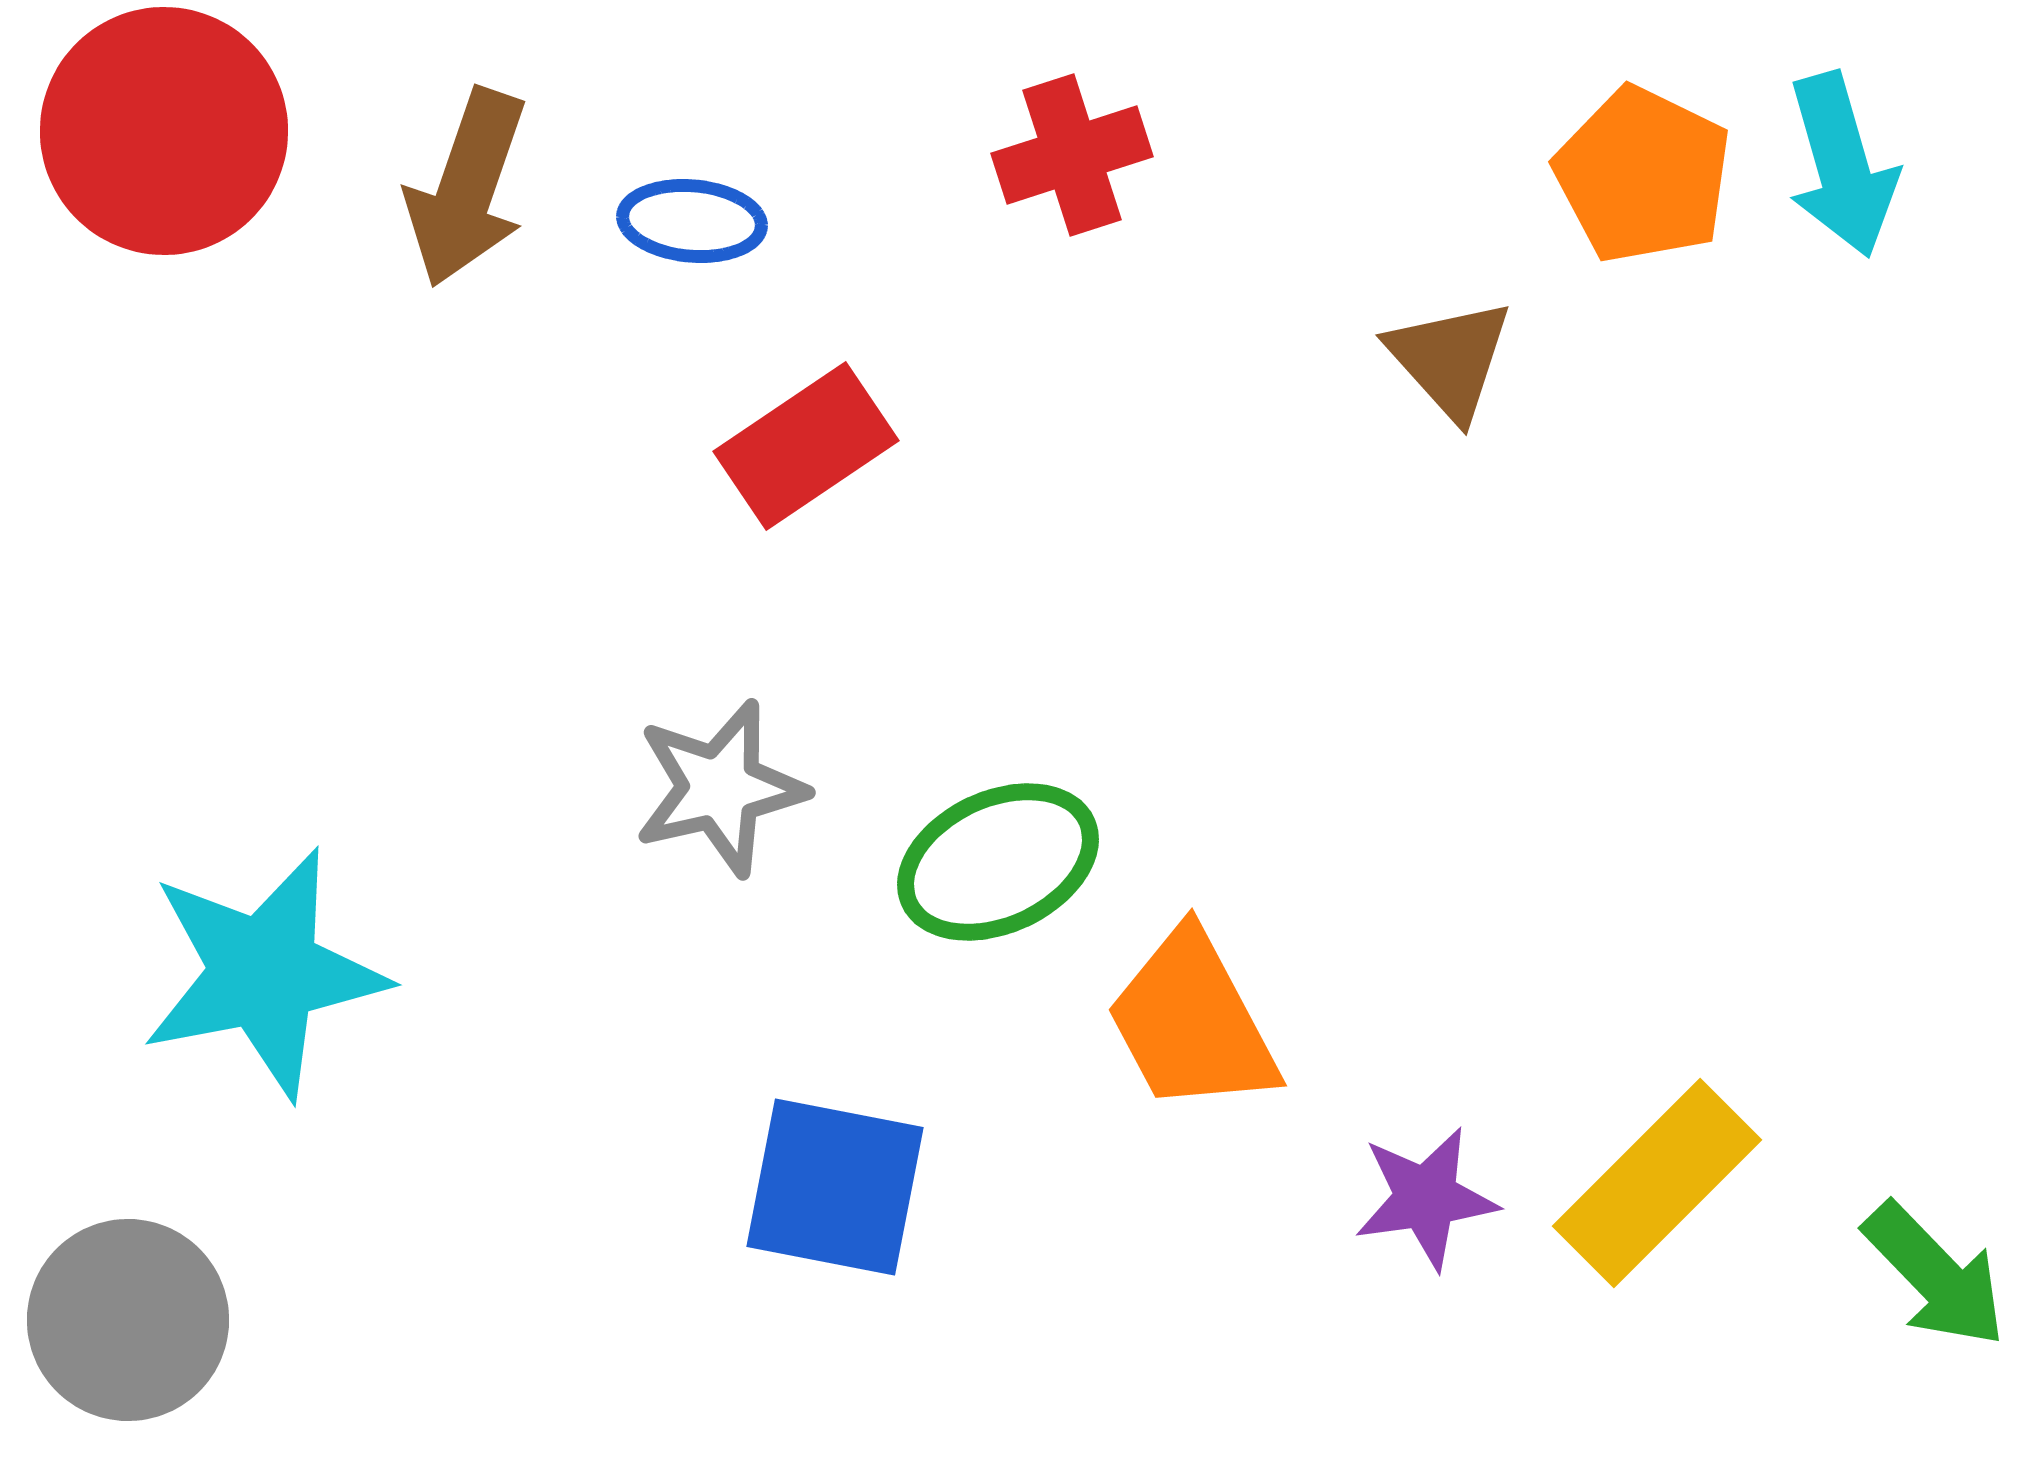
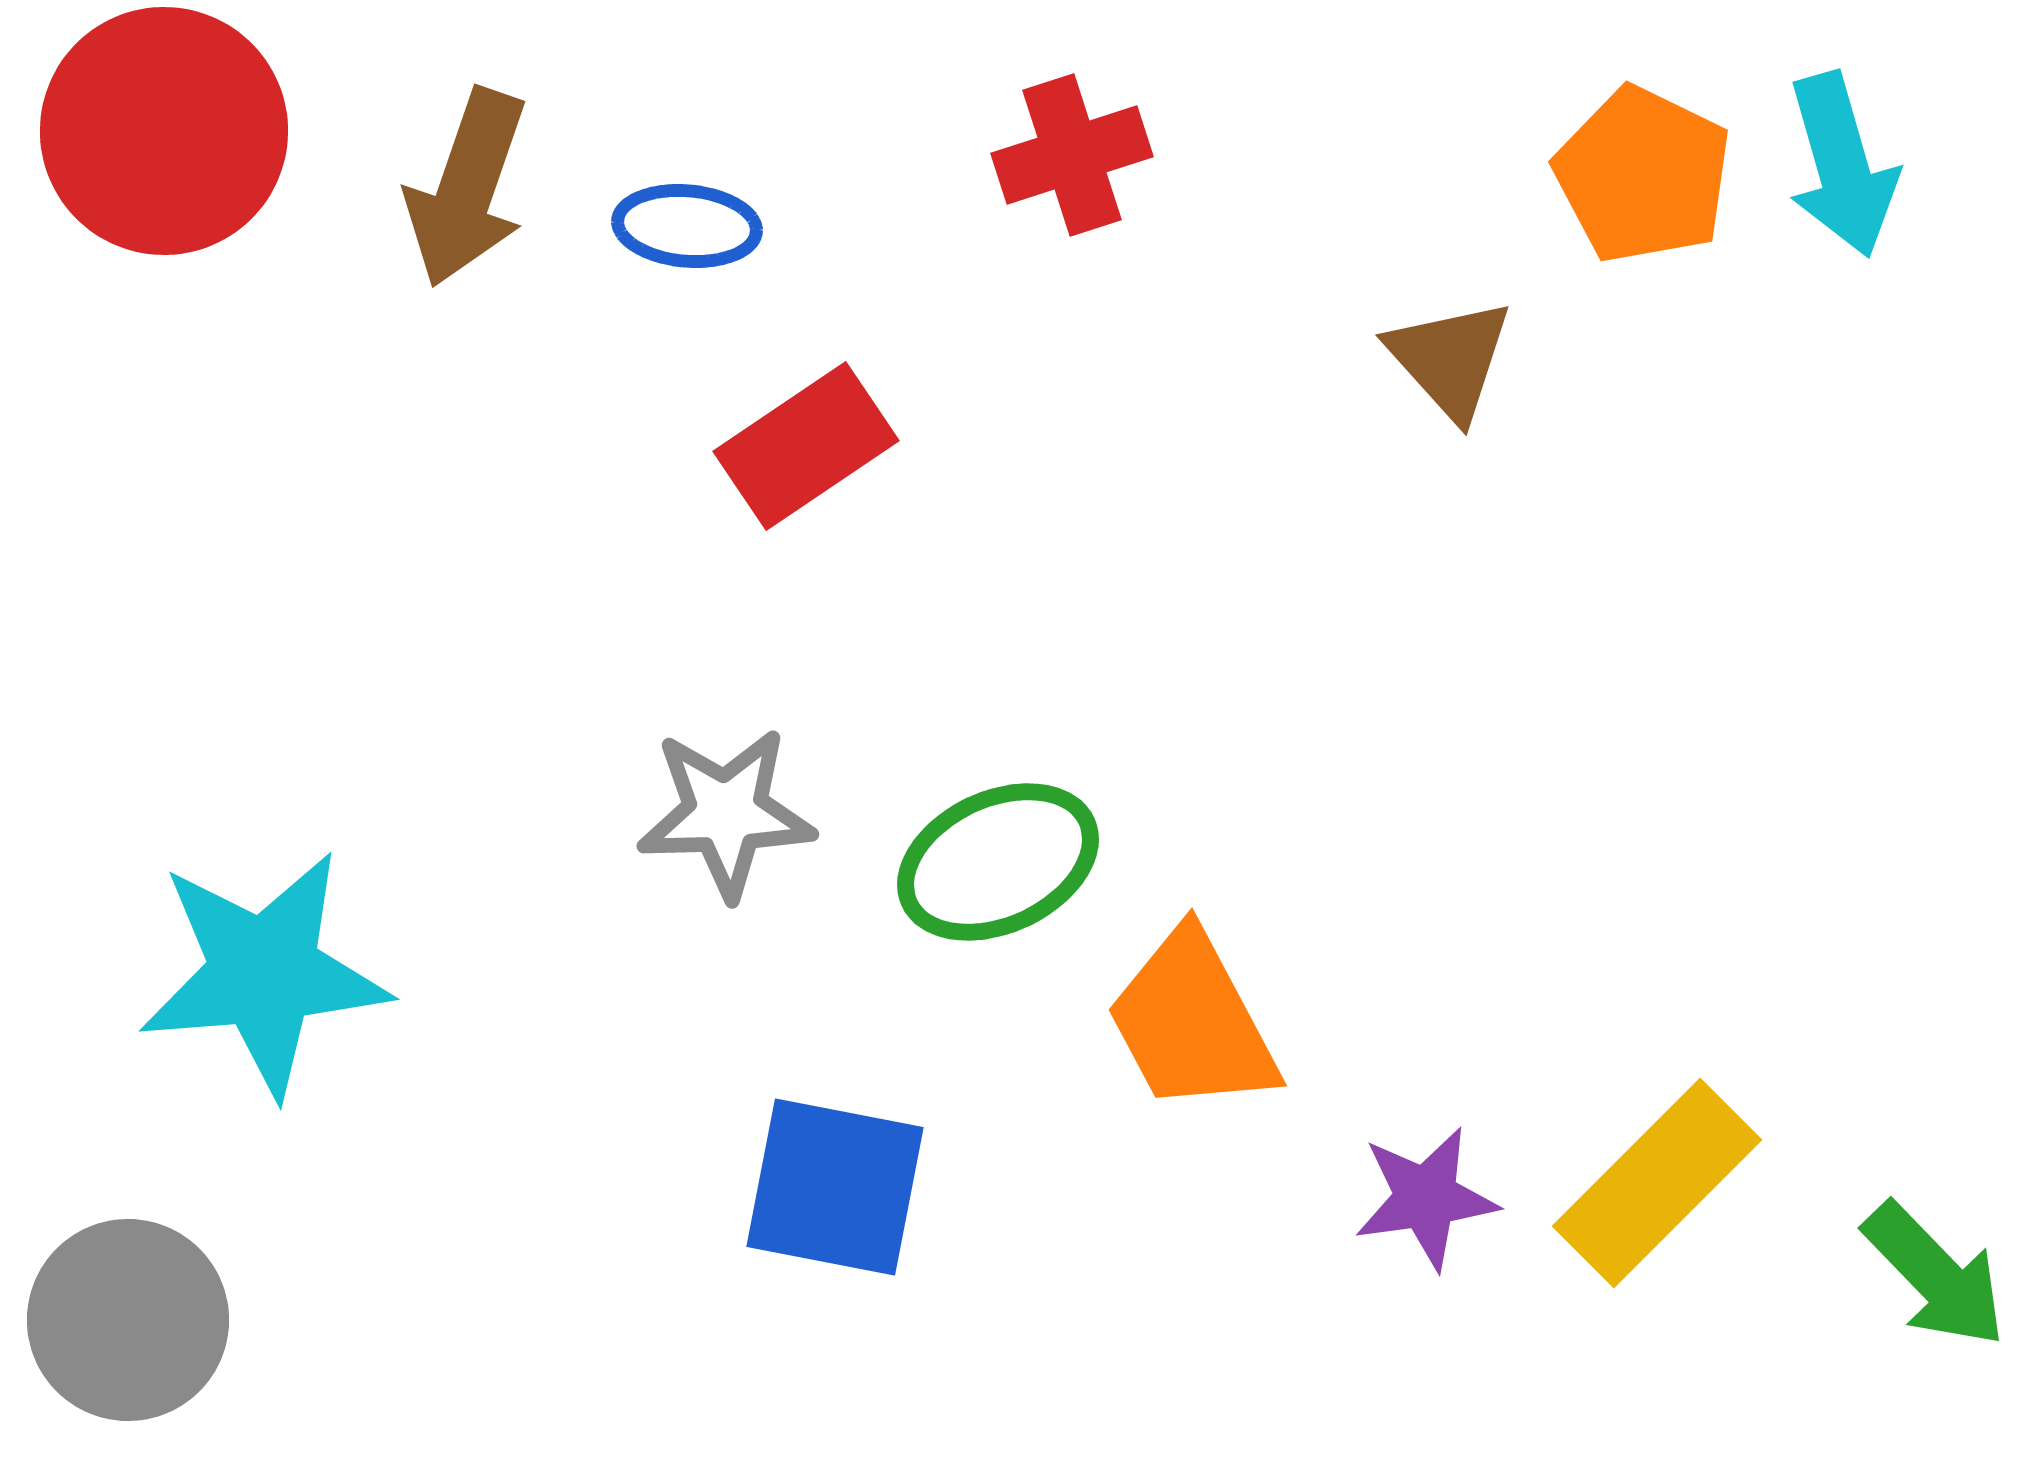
blue ellipse: moved 5 px left, 5 px down
gray star: moved 6 px right, 25 px down; rotated 11 degrees clockwise
cyan star: rotated 6 degrees clockwise
